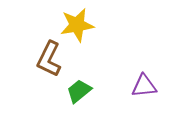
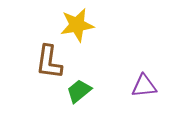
brown L-shape: moved 3 px down; rotated 18 degrees counterclockwise
